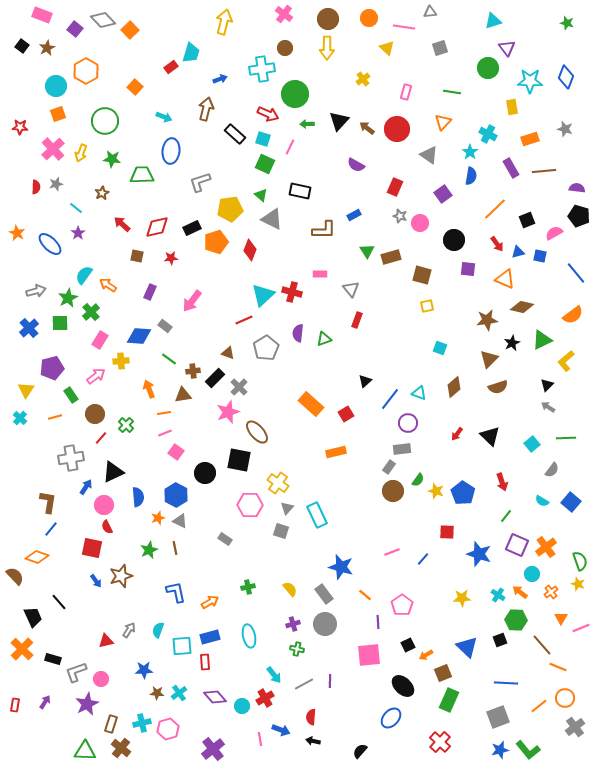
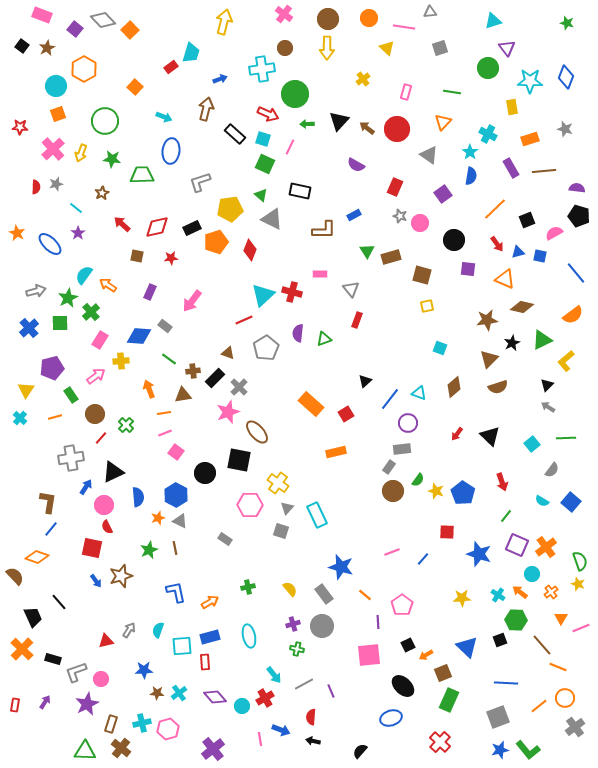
orange hexagon at (86, 71): moved 2 px left, 2 px up
gray circle at (325, 624): moved 3 px left, 2 px down
purple line at (330, 681): moved 1 px right, 10 px down; rotated 24 degrees counterclockwise
blue ellipse at (391, 718): rotated 30 degrees clockwise
